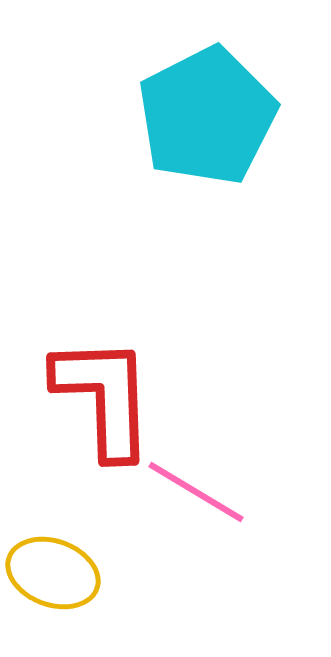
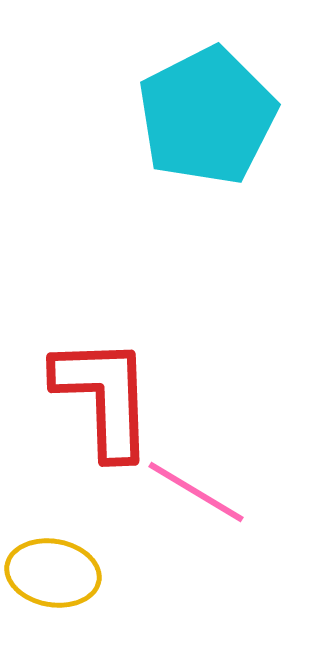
yellow ellipse: rotated 10 degrees counterclockwise
